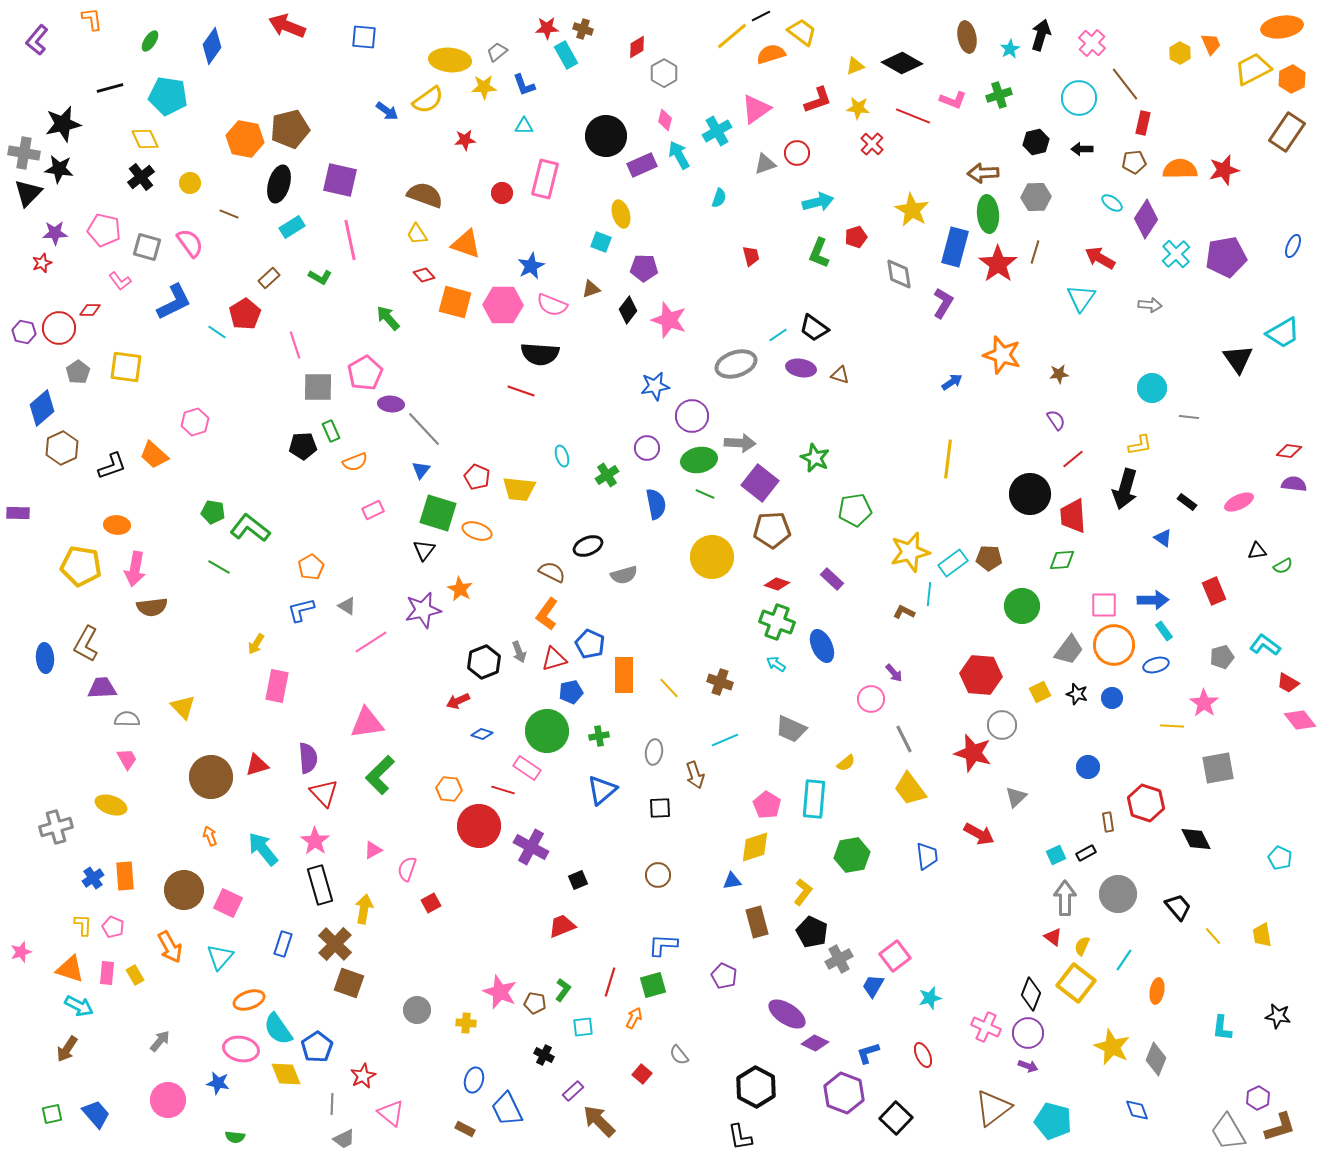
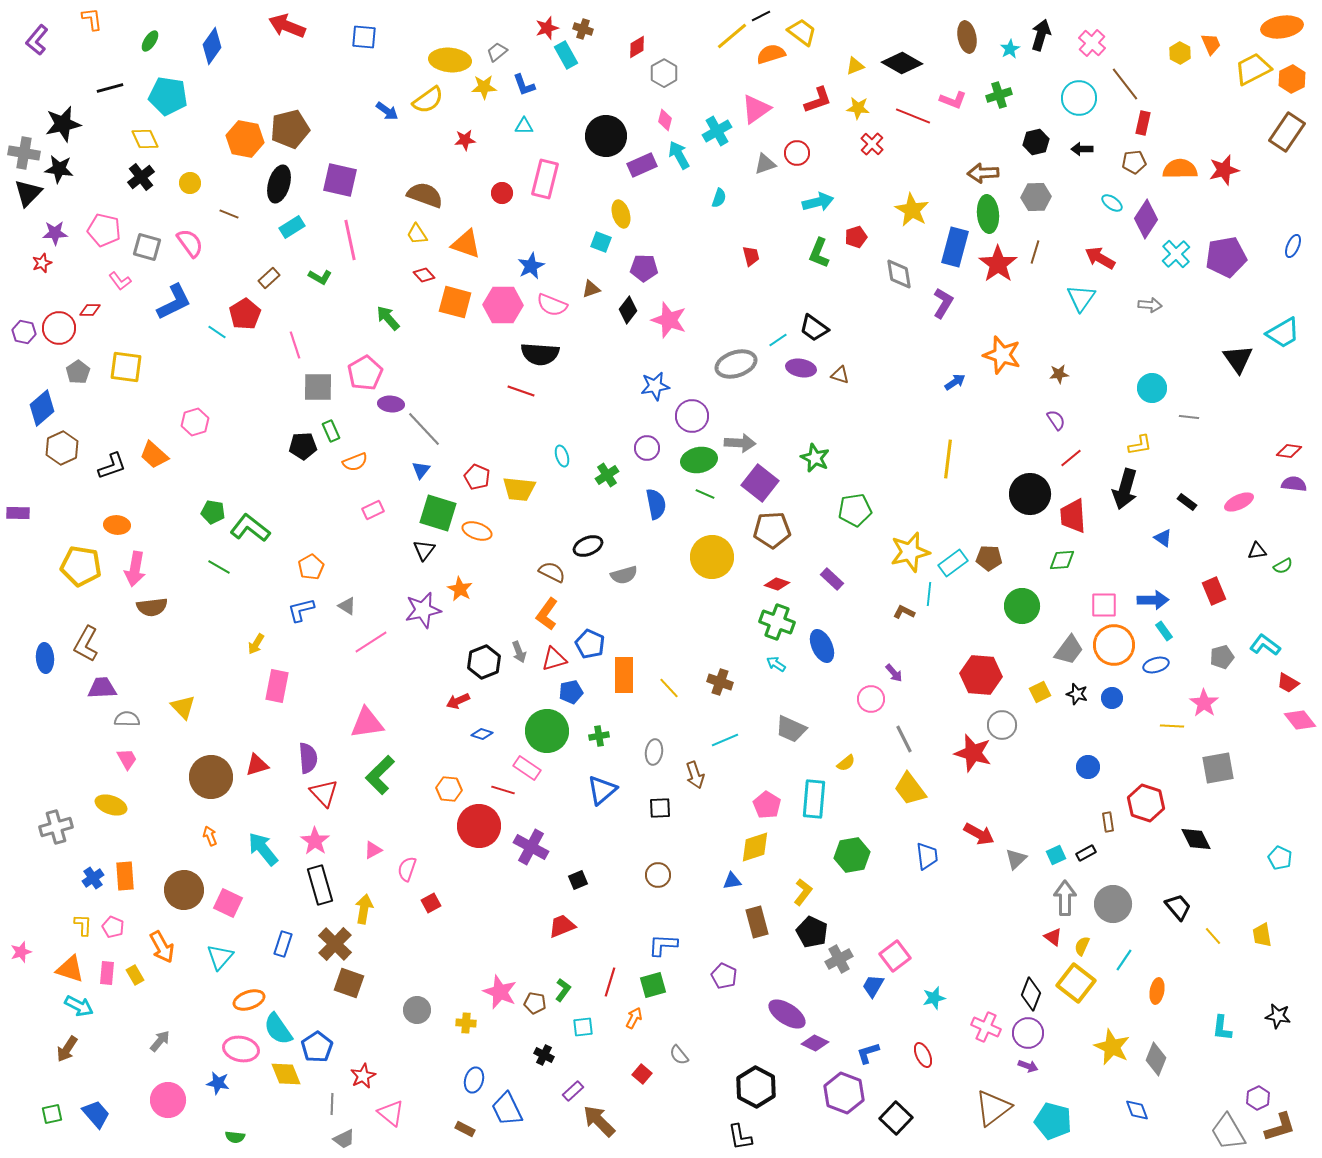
red star at (547, 28): rotated 15 degrees counterclockwise
cyan line at (778, 335): moved 5 px down
blue arrow at (952, 382): moved 3 px right
red line at (1073, 459): moved 2 px left, 1 px up
gray triangle at (1016, 797): moved 62 px down
gray circle at (1118, 894): moved 5 px left, 10 px down
orange arrow at (170, 947): moved 8 px left
cyan star at (930, 998): moved 4 px right
